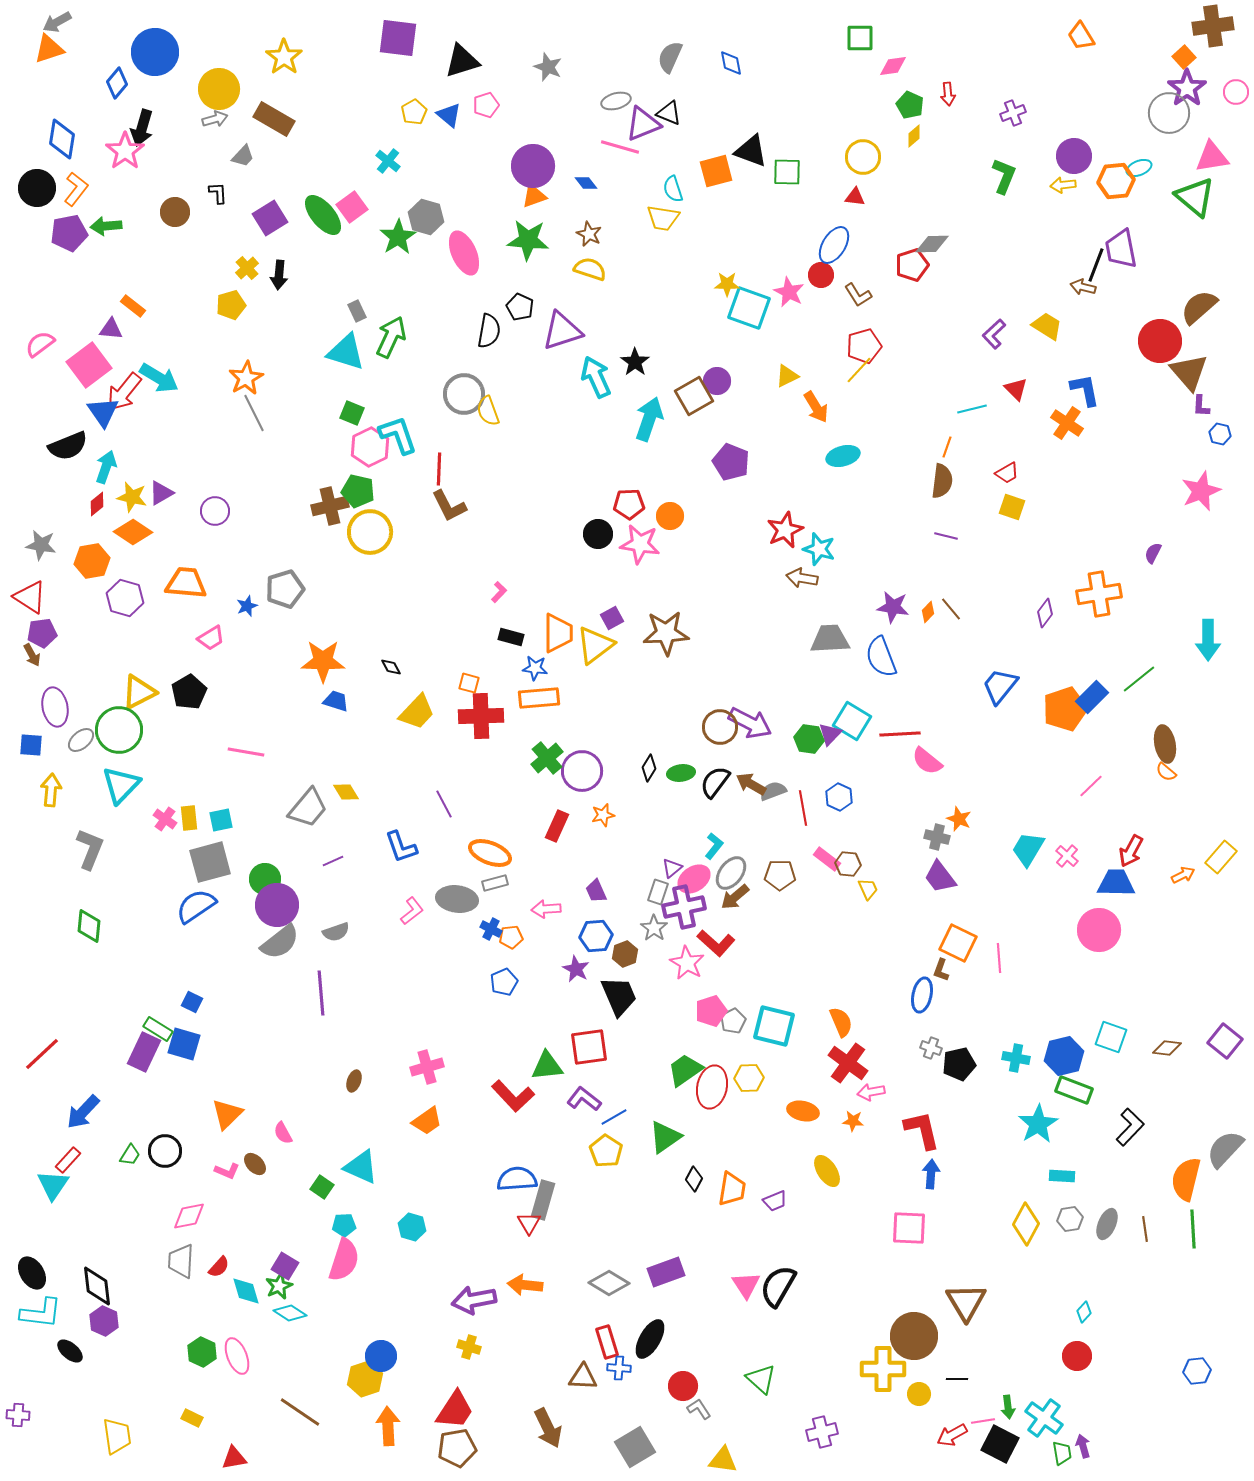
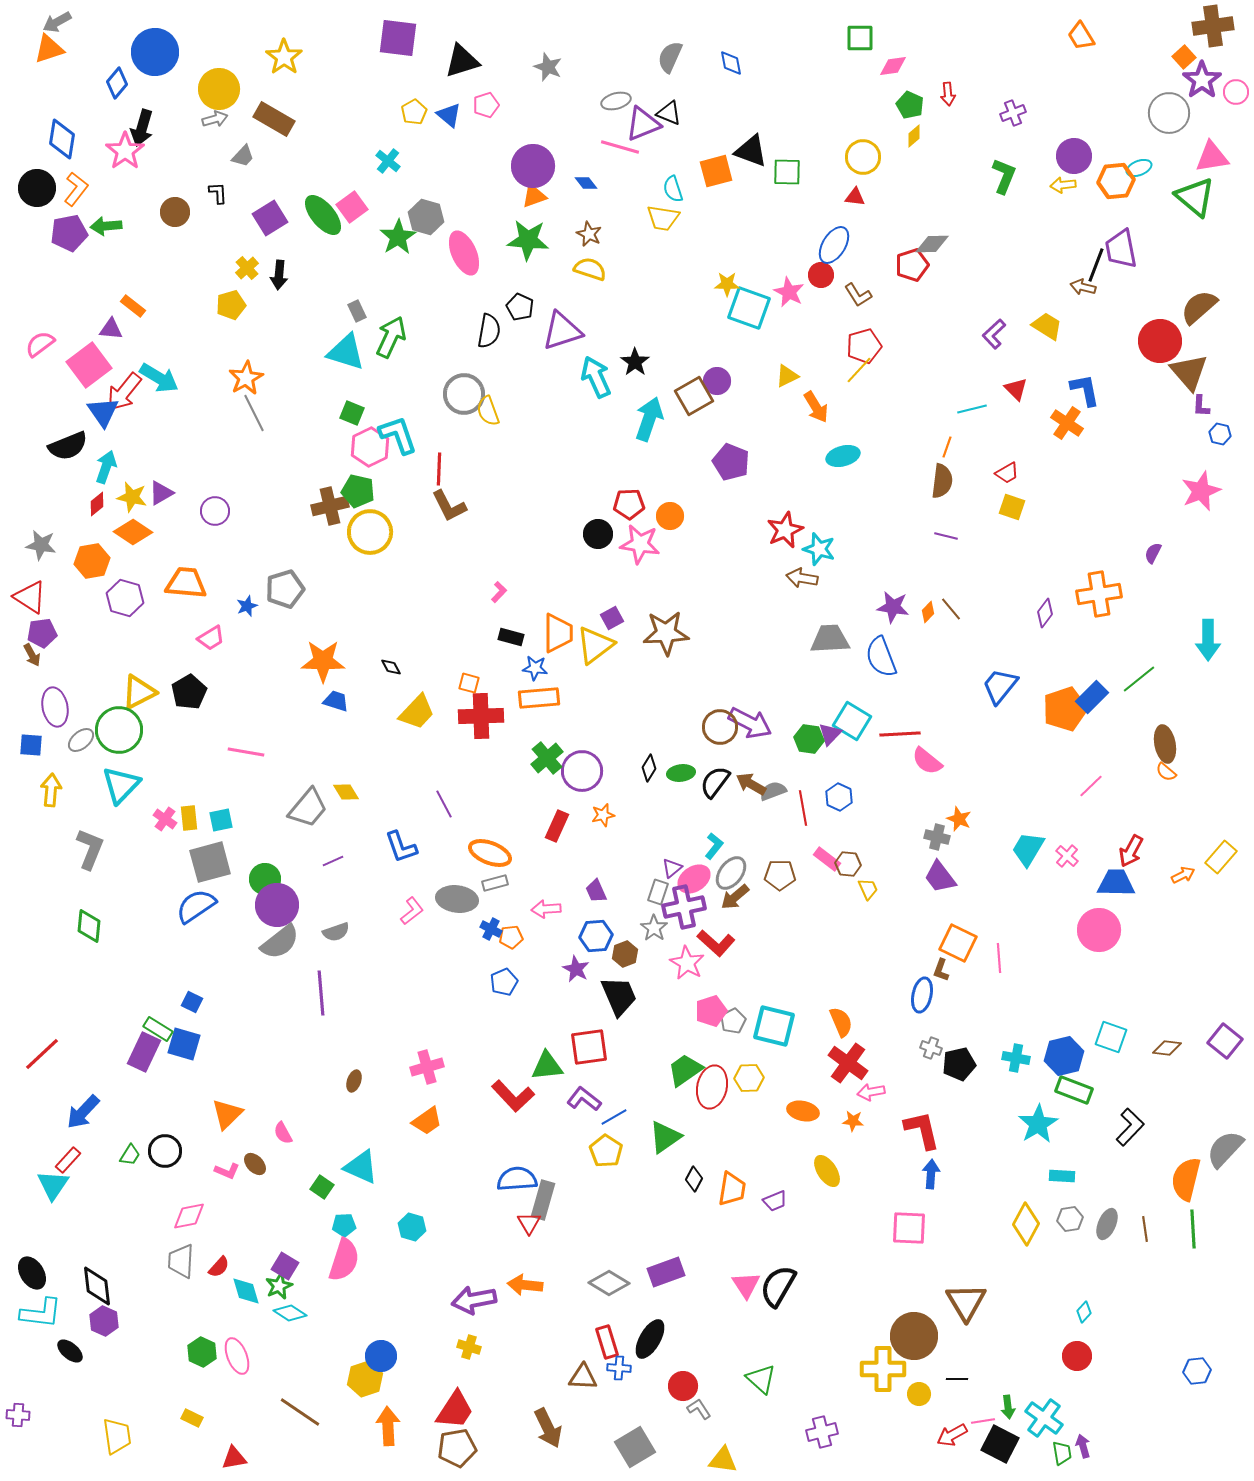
purple star at (1187, 88): moved 15 px right, 8 px up
